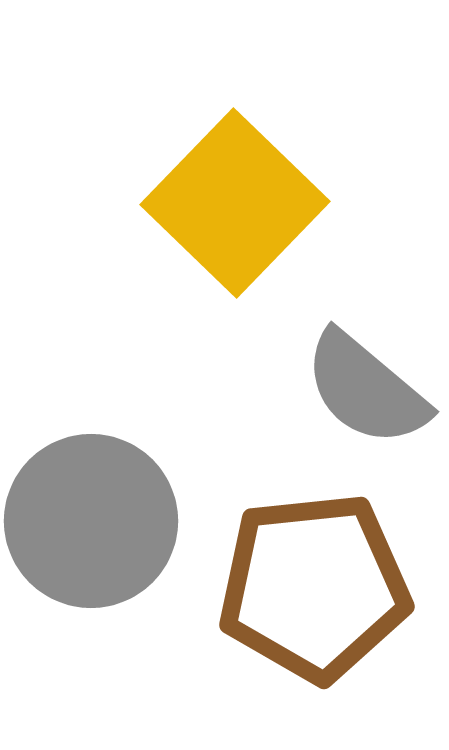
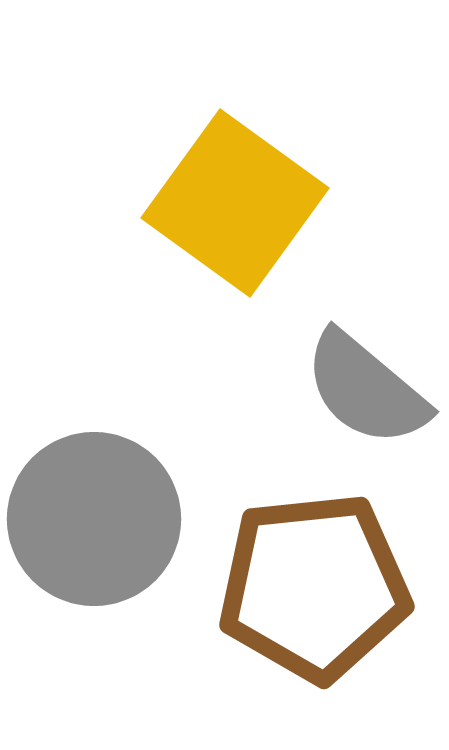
yellow square: rotated 8 degrees counterclockwise
gray circle: moved 3 px right, 2 px up
